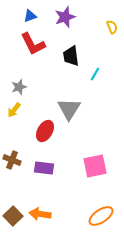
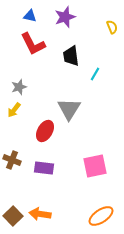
blue triangle: rotated 32 degrees clockwise
